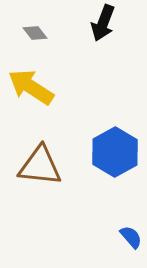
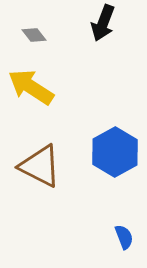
gray diamond: moved 1 px left, 2 px down
brown triangle: rotated 21 degrees clockwise
blue semicircle: moved 7 px left; rotated 20 degrees clockwise
